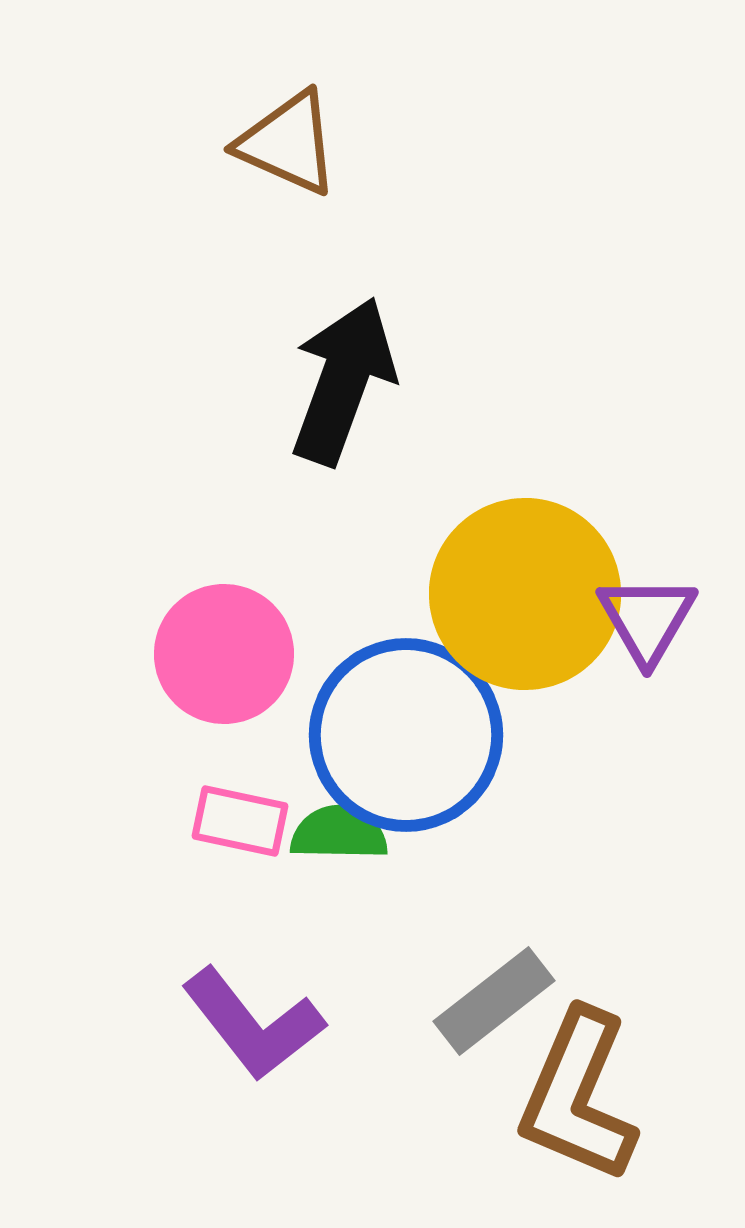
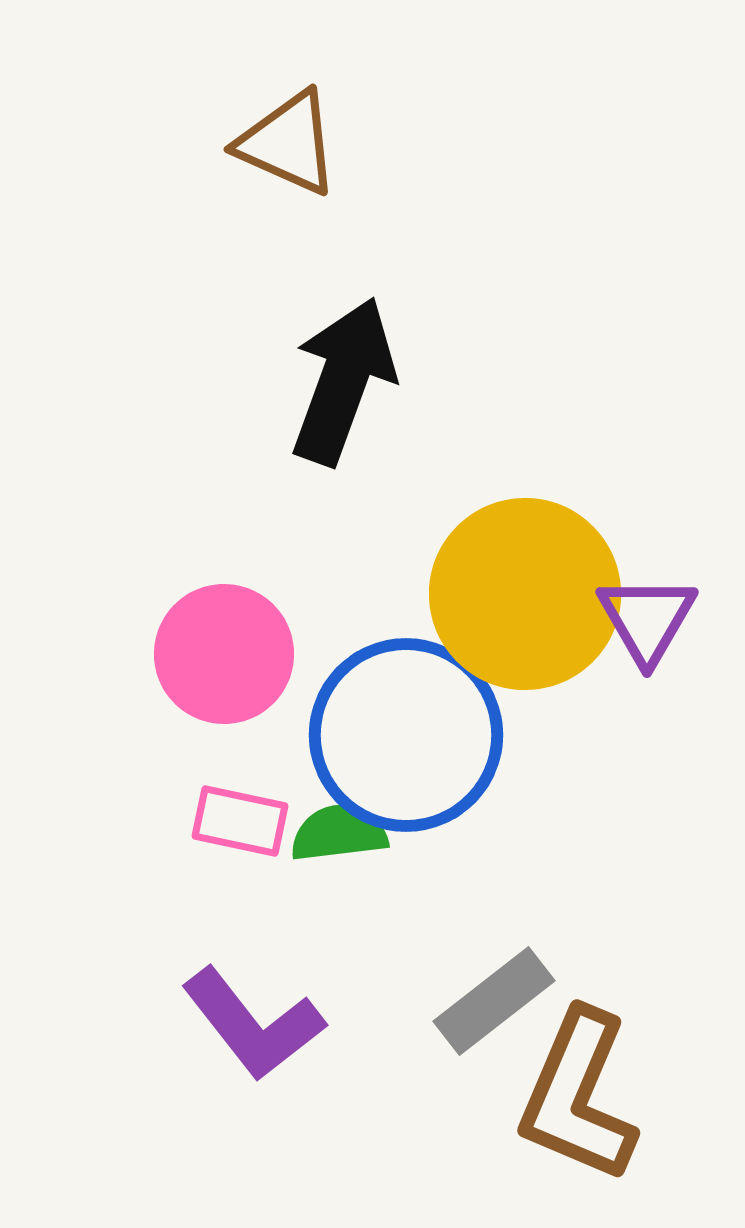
green semicircle: rotated 8 degrees counterclockwise
